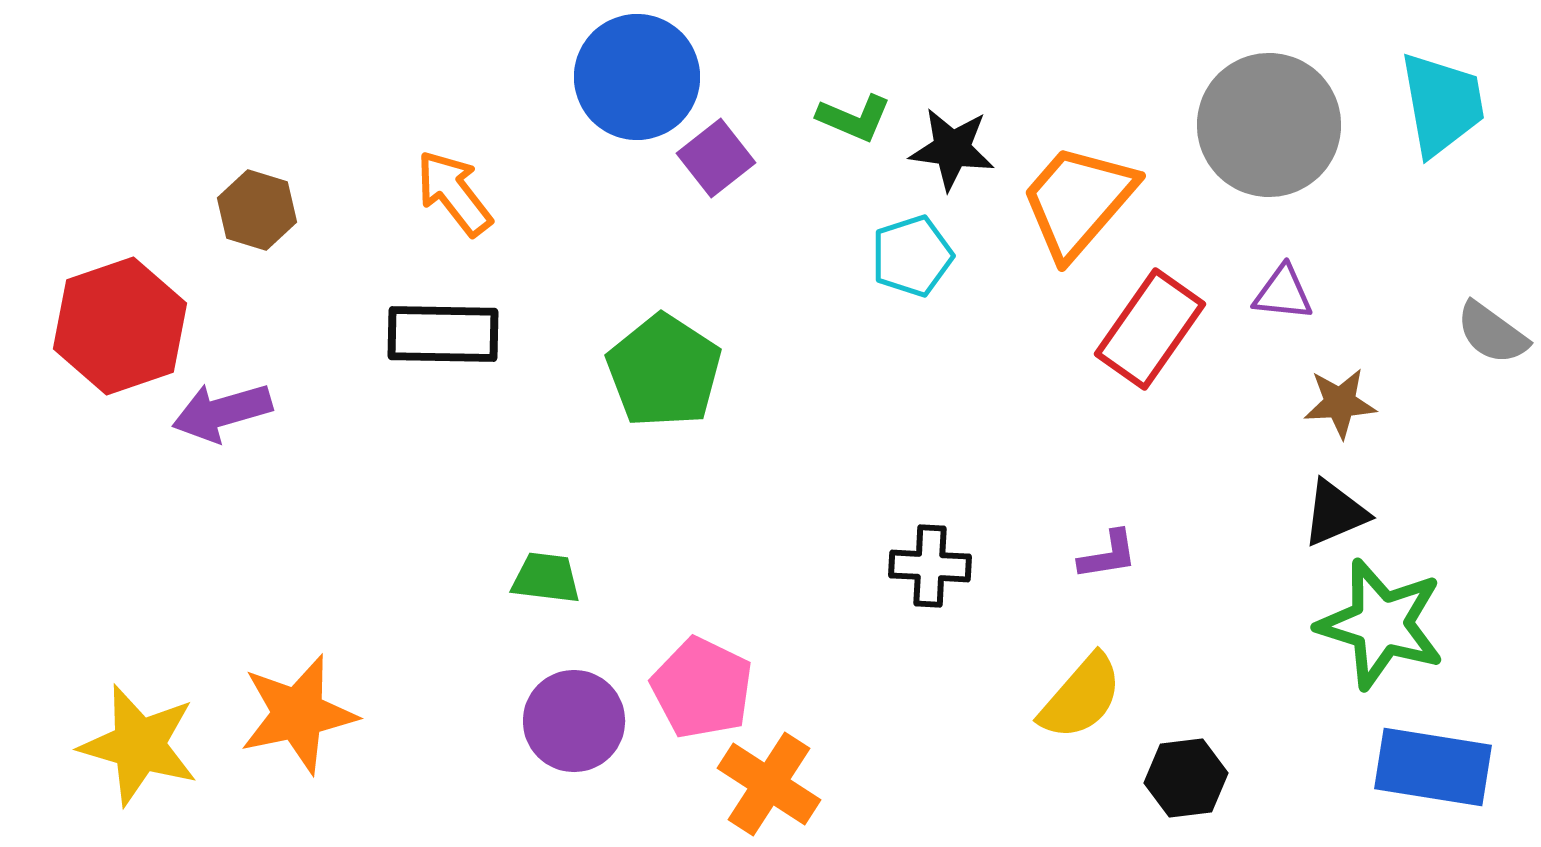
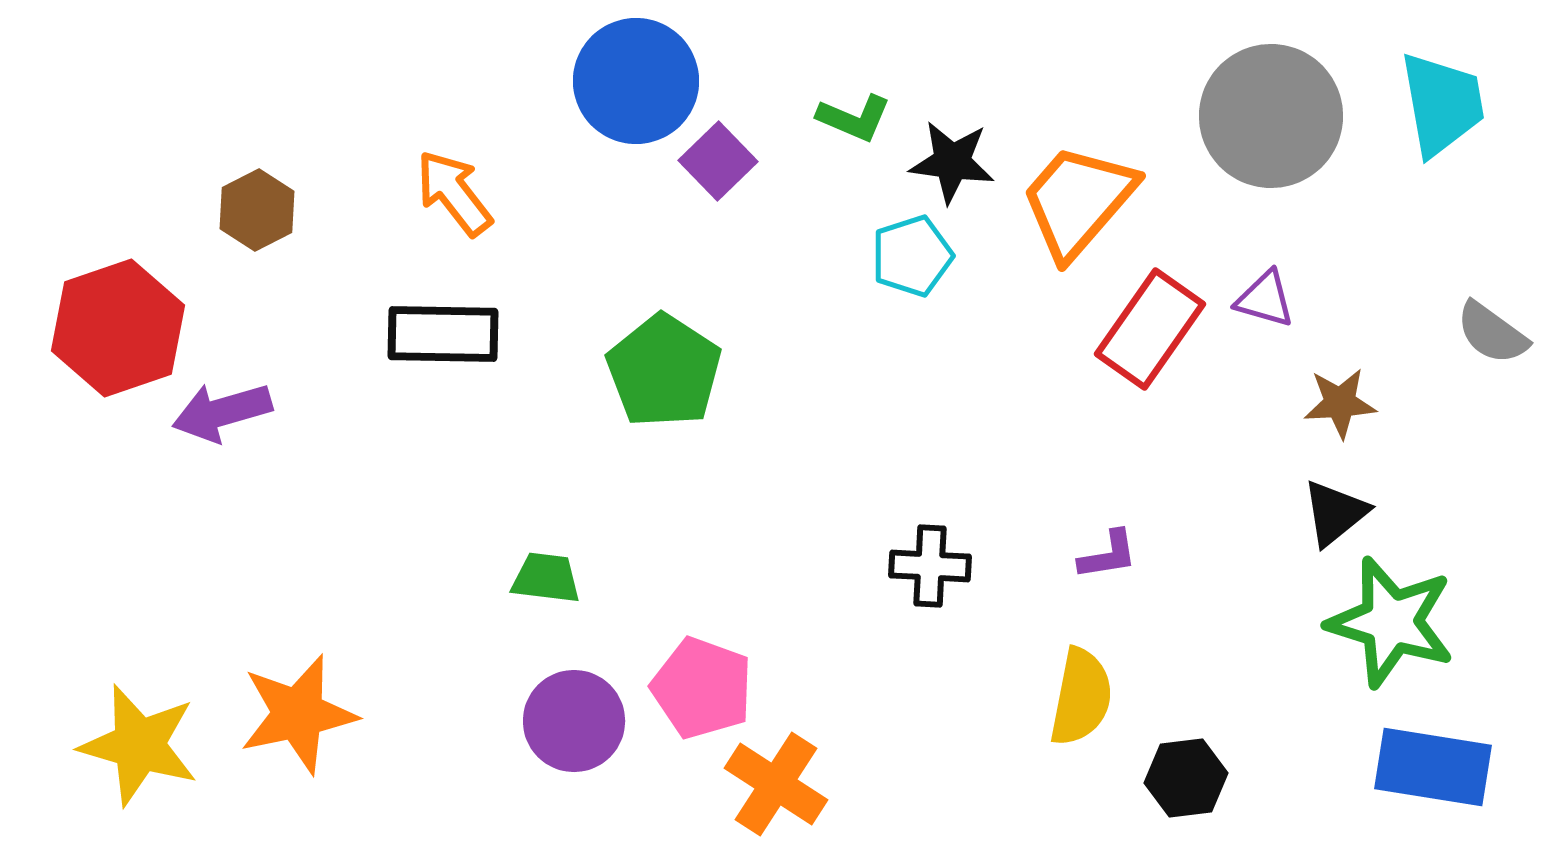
blue circle: moved 1 px left, 4 px down
gray circle: moved 2 px right, 9 px up
black star: moved 13 px down
purple square: moved 2 px right, 3 px down; rotated 6 degrees counterclockwise
brown hexagon: rotated 16 degrees clockwise
purple triangle: moved 18 px left, 6 px down; rotated 10 degrees clockwise
red hexagon: moved 2 px left, 2 px down
black triangle: rotated 16 degrees counterclockwise
green star: moved 10 px right, 2 px up
pink pentagon: rotated 6 degrees counterclockwise
yellow semicircle: rotated 30 degrees counterclockwise
orange cross: moved 7 px right
